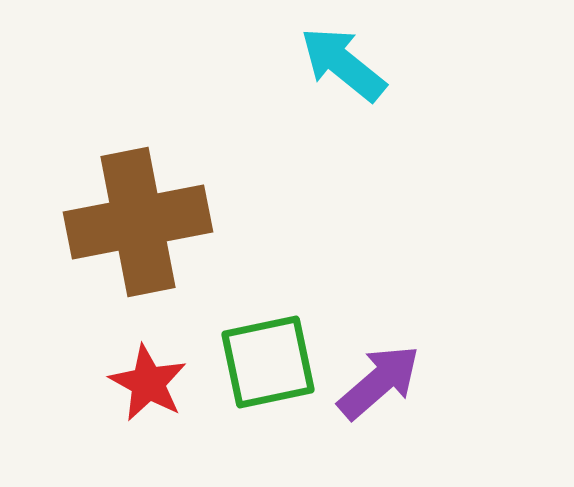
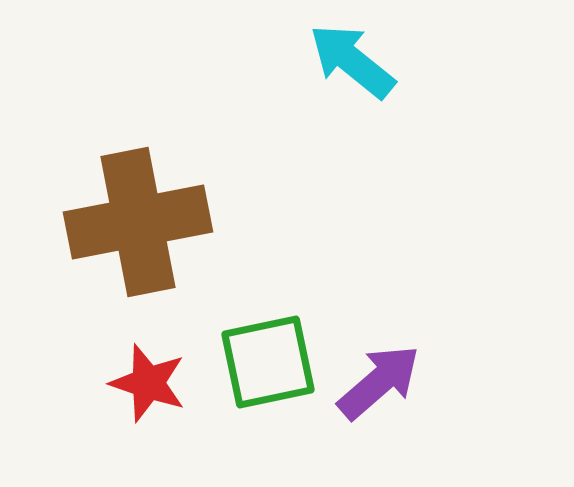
cyan arrow: moved 9 px right, 3 px up
red star: rotated 10 degrees counterclockwise
